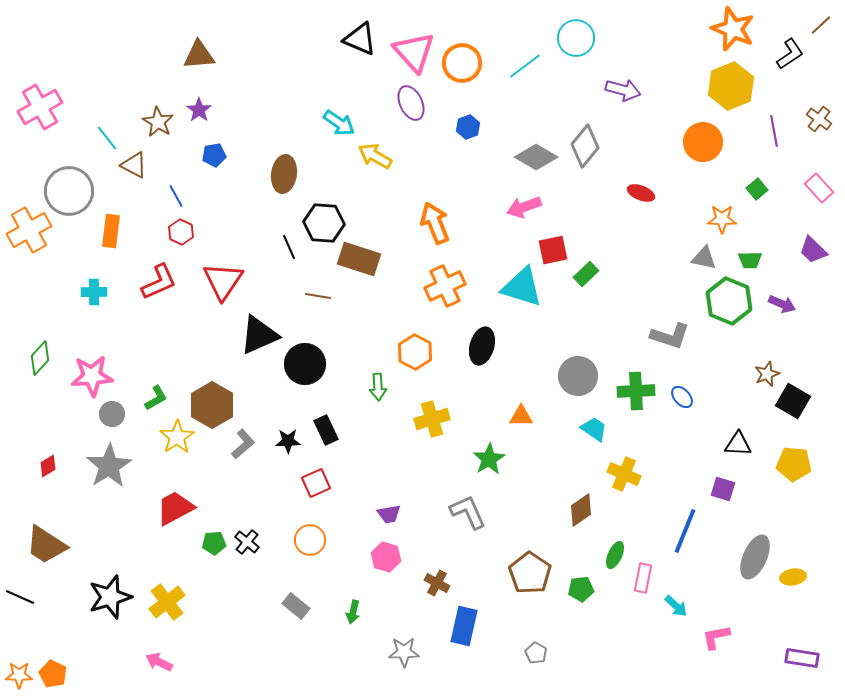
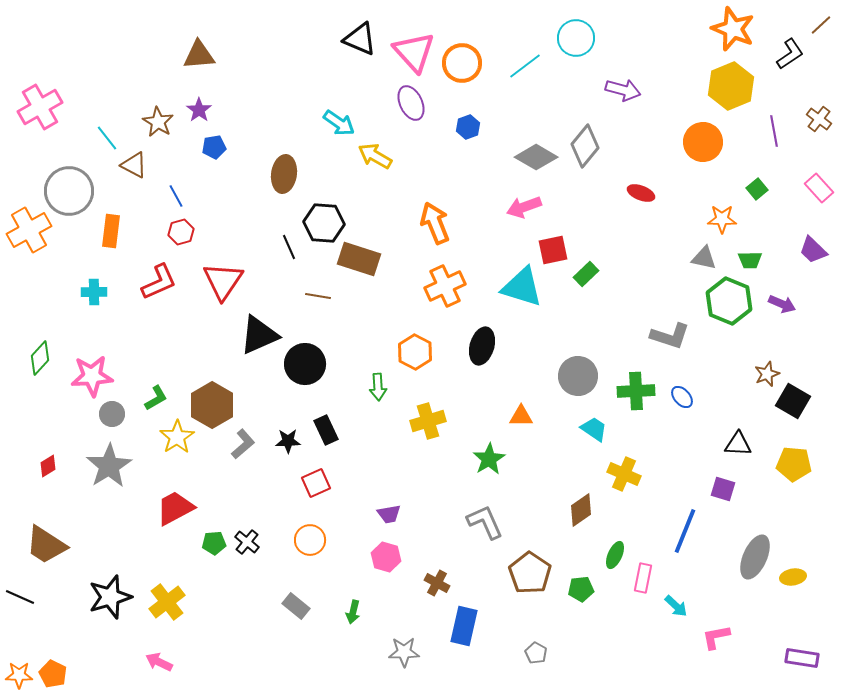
blue pentagon at (214, 155): moved 8 px up
red hexagon at (181, 232): rotated 20 degrees clockwise
yellow cross at (432, 419): moved 4 px left, 2 px down
gray L-shape at (468, 512): moved 17 px right, 10 px down
